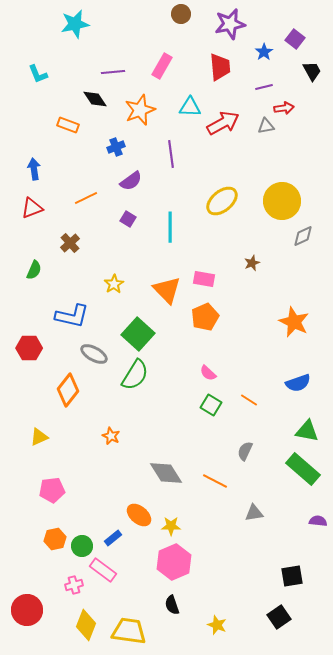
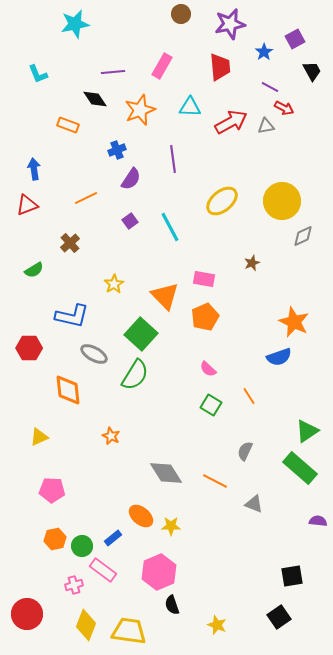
purple square at (295, 39): rotated 24 degrees clockwise
purple line at (264, 87): moved 6 px right; rotated 42 degrees clockwise
red arrow at (284, 108): rotated 36 degrees clockwise
red arrow at (223, 123): moved 8 px right, 1 px up
blue cross at (116, 147): moved 1 px right, 3 px down
purple line at (171, 154): moved 2 px right, 5 px down
purple semicircle at (131, 181): moved 2 px up; rotated 20 degrees counterclockwise
red triangle at (32, 208): moved 5 px left, 3 px up
purple square at (128, 219): moved 2 px right, 2 px down; rotated 21 degrees clockwise
cyan line at (170, 227): rotated 28 degrees counterclockwise
green semicircle at (34, 270): rotated 36 degrees clockwise
orange triangle at (167, 290): moved 2 px left, 6 px down
green square at (138, 334): moved 3 px right
pink semicircle at (208, 373): moved 4 px up
blue semicircle at (298, 383): moved 19 px left, 26 px up
orange diamond at (68, 390): rotated 44 degrees counterclockwise
orange line at (249, 400): moved 4 px up; rotated 24 degrees clockwise
green triangle at (307, 431): rotated 45 degrees counterclockwise
green rectangle at (303, 469): moved 3 px left, 1 px up
pink pentagon at (52, 490): rotated 10 degrees clockwise
gray triangle at (254, 513): moved 9 px up; rotated 30 degrees clockwise
orange ellipse at (139, 515): moved 2 px right, 1 px down
pink hexagon at (174, 562): moved 15 px left, 10 px down
red circle at (27, 610): moved 4 px down
